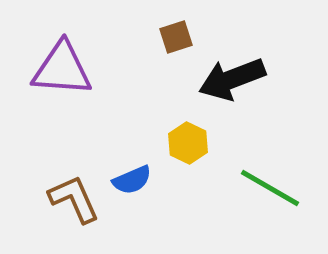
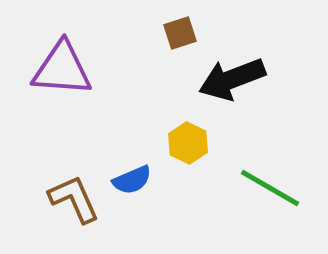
brown square: moved 4 px right, 4 px up
